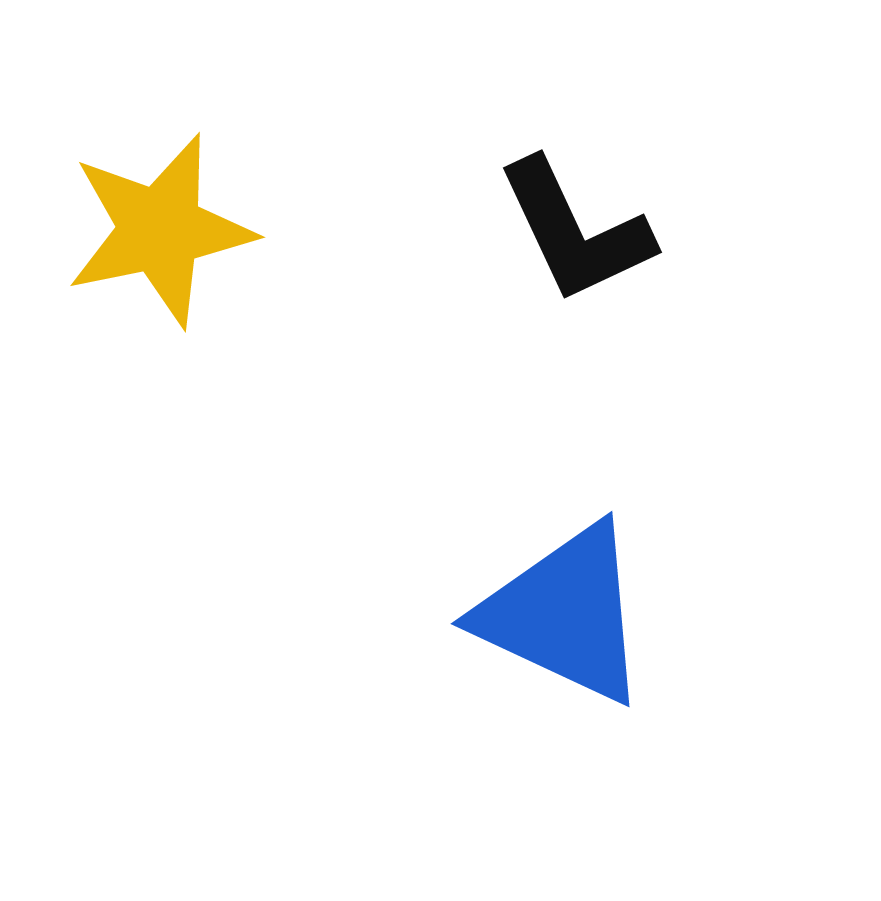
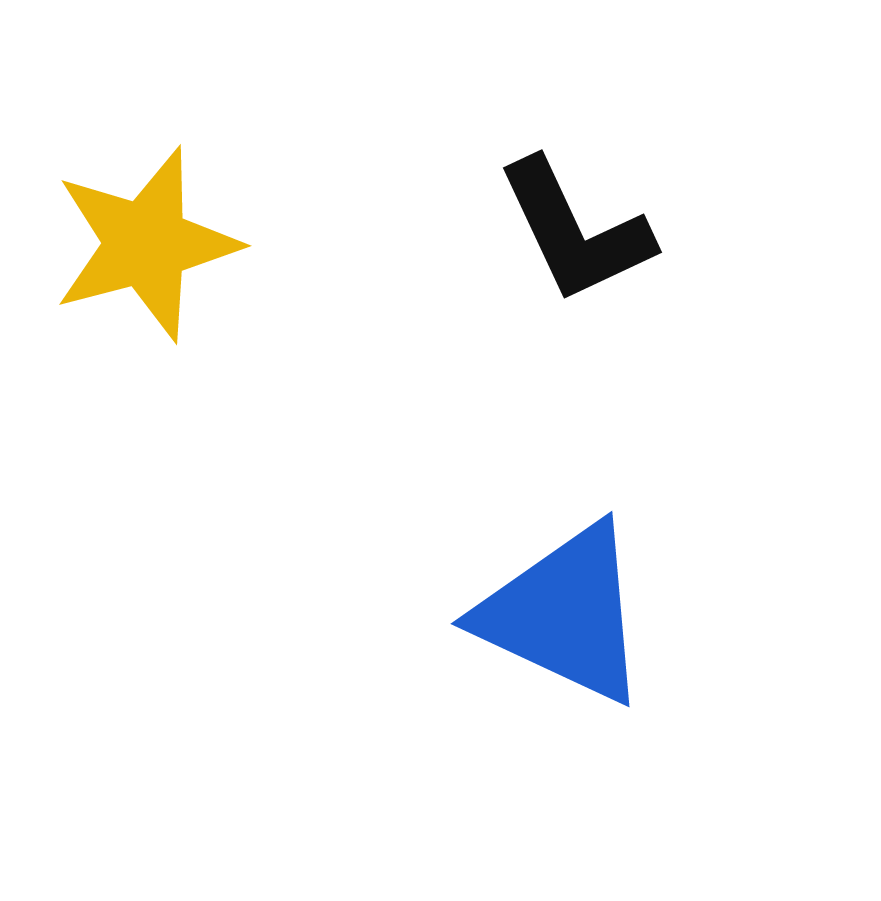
yellow star: moved 14 px left, 14 px down; rotated 3 degrees counterclockwise
